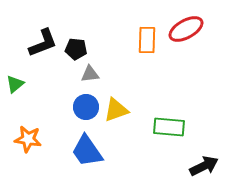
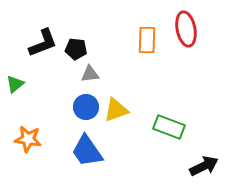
red ellipse: rotated 72 degrees counterclockwise
green rectangle: rotated 16 degrees clockwise
